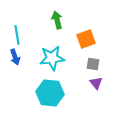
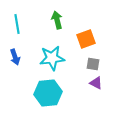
cyan line: moved 11 px up
purple triangle: rotated 24 degrees counterclockwise
cyan hexagon: moved 2 px left; rotated 12 degrees counterclockwise
